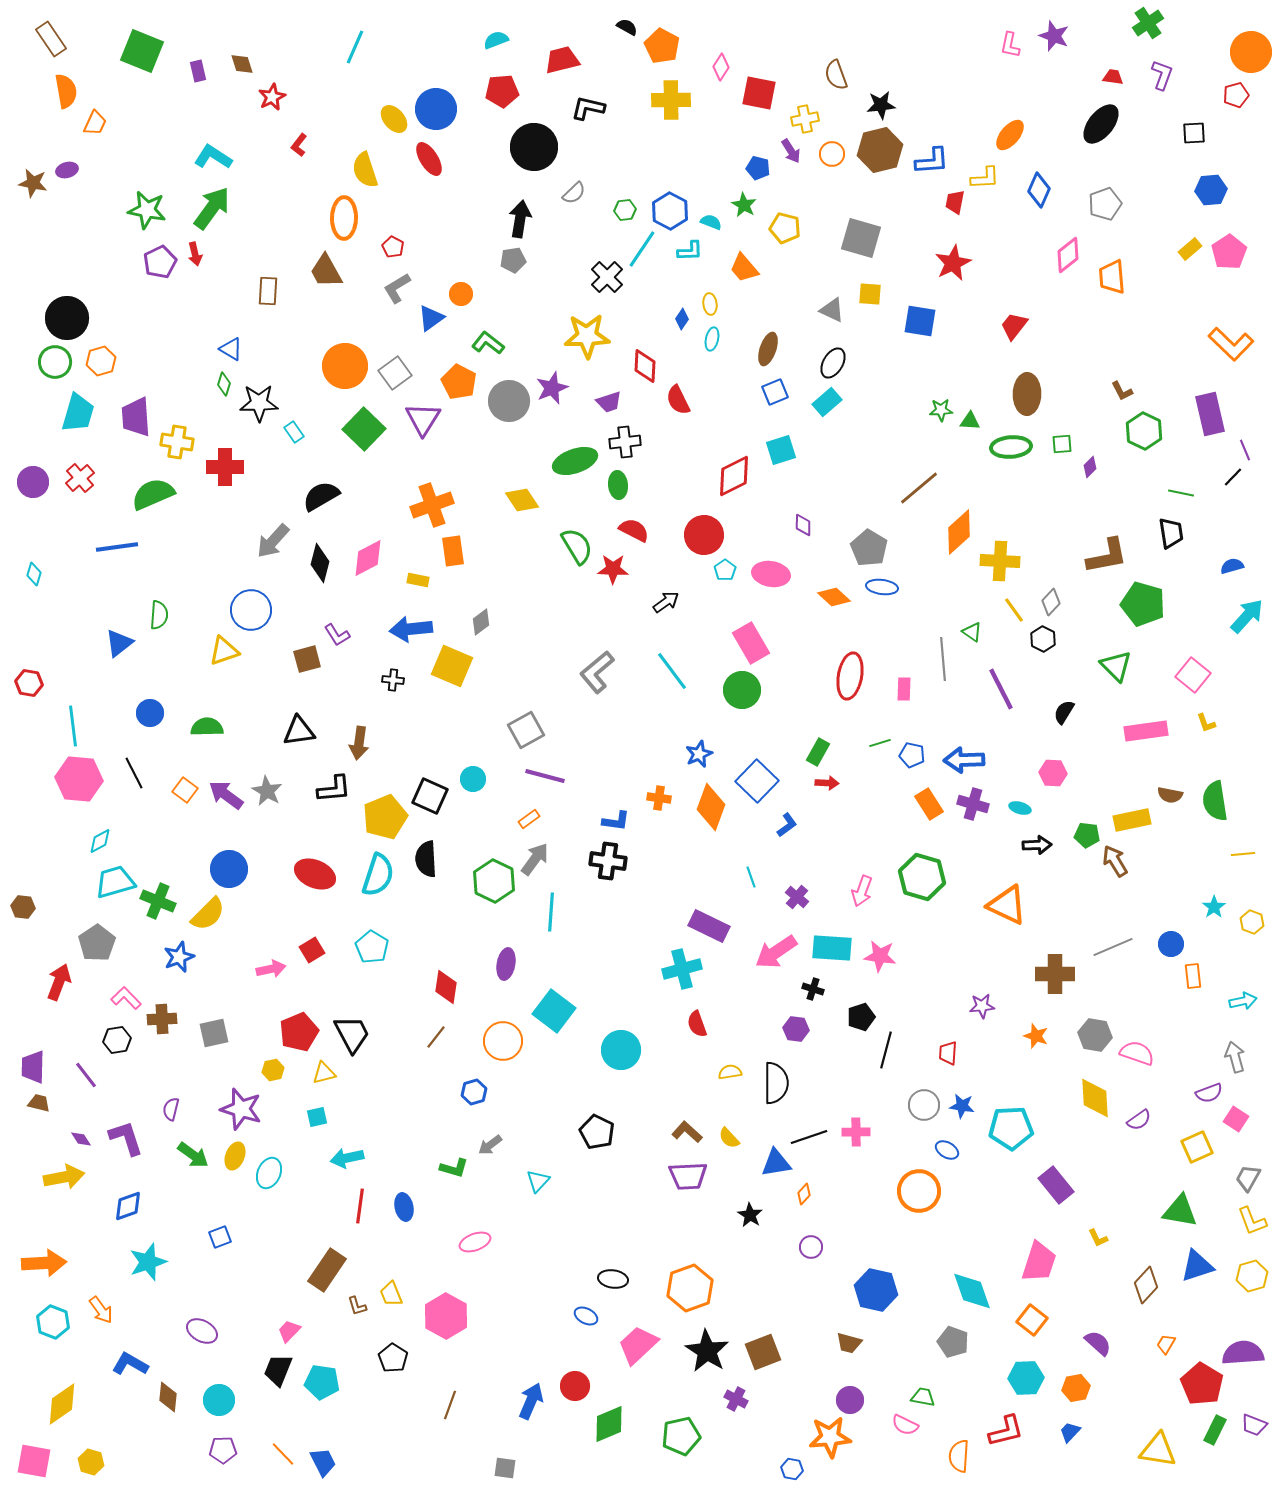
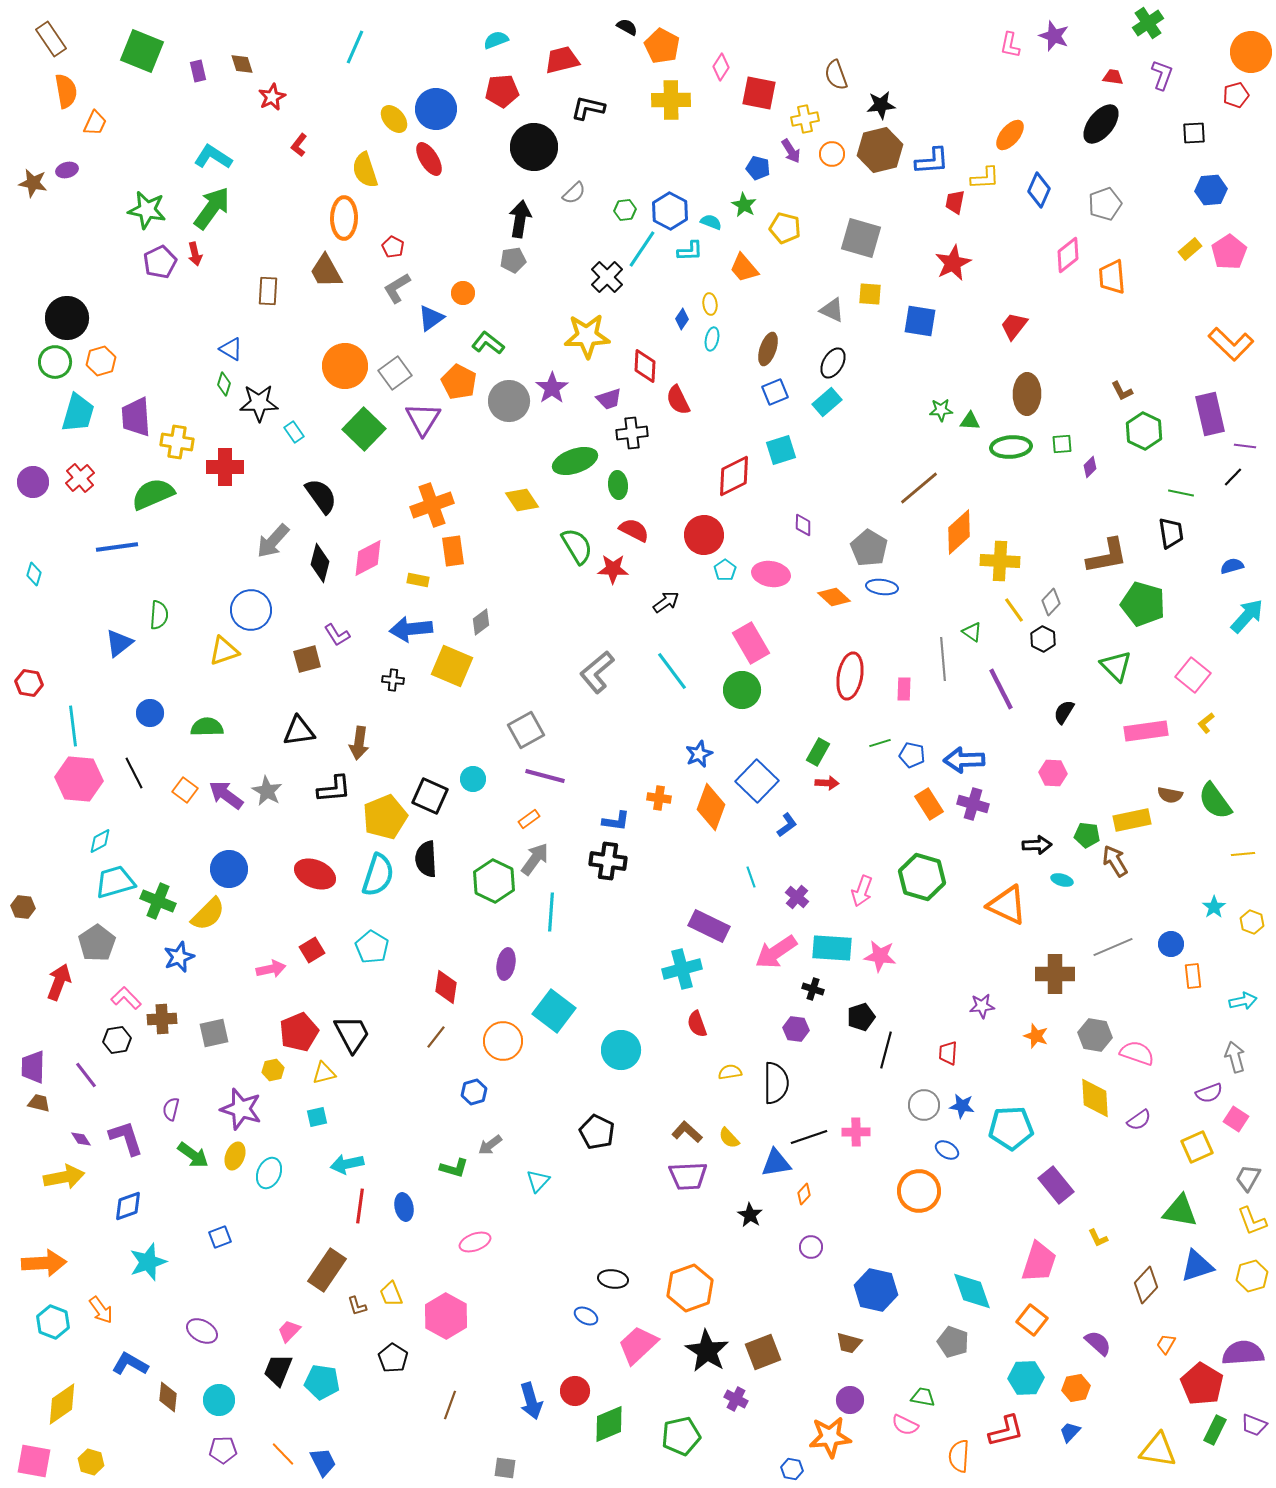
orange circle at (461, 294): moved 2 px right, 1 px up
purple star at (552, 388): rotated 12 degrees counterclockwise
purple trapezoid at (609, 402): moved 3 px up
black cross at (625, 442): moved 7 px right, 9 px up
purple line at (1245, 450): moved 4 px up; rotated 60 degrees counterclockwise
black semicircle at (321, 496): rotated 84 degrees clockwise
yellow L-shape at (1206, 723): rotated 70 degrees clockwise
green semicircle at (1215, 801): rotated 27 degrees counterclockwise
cyan ellipse at (1020, 808): moved 42 px right, 72 px down
cyan arrow at (347, 1158): moved 6 px down
red circle at (575, 1386): moved 5 px down
blue arrow at (531, 1401): rotated 141 degrees clockwise
